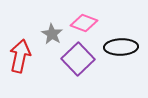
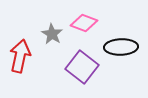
purple square: moved 4 px right, 8 px down; rotated 8 degrees counterclockwise
